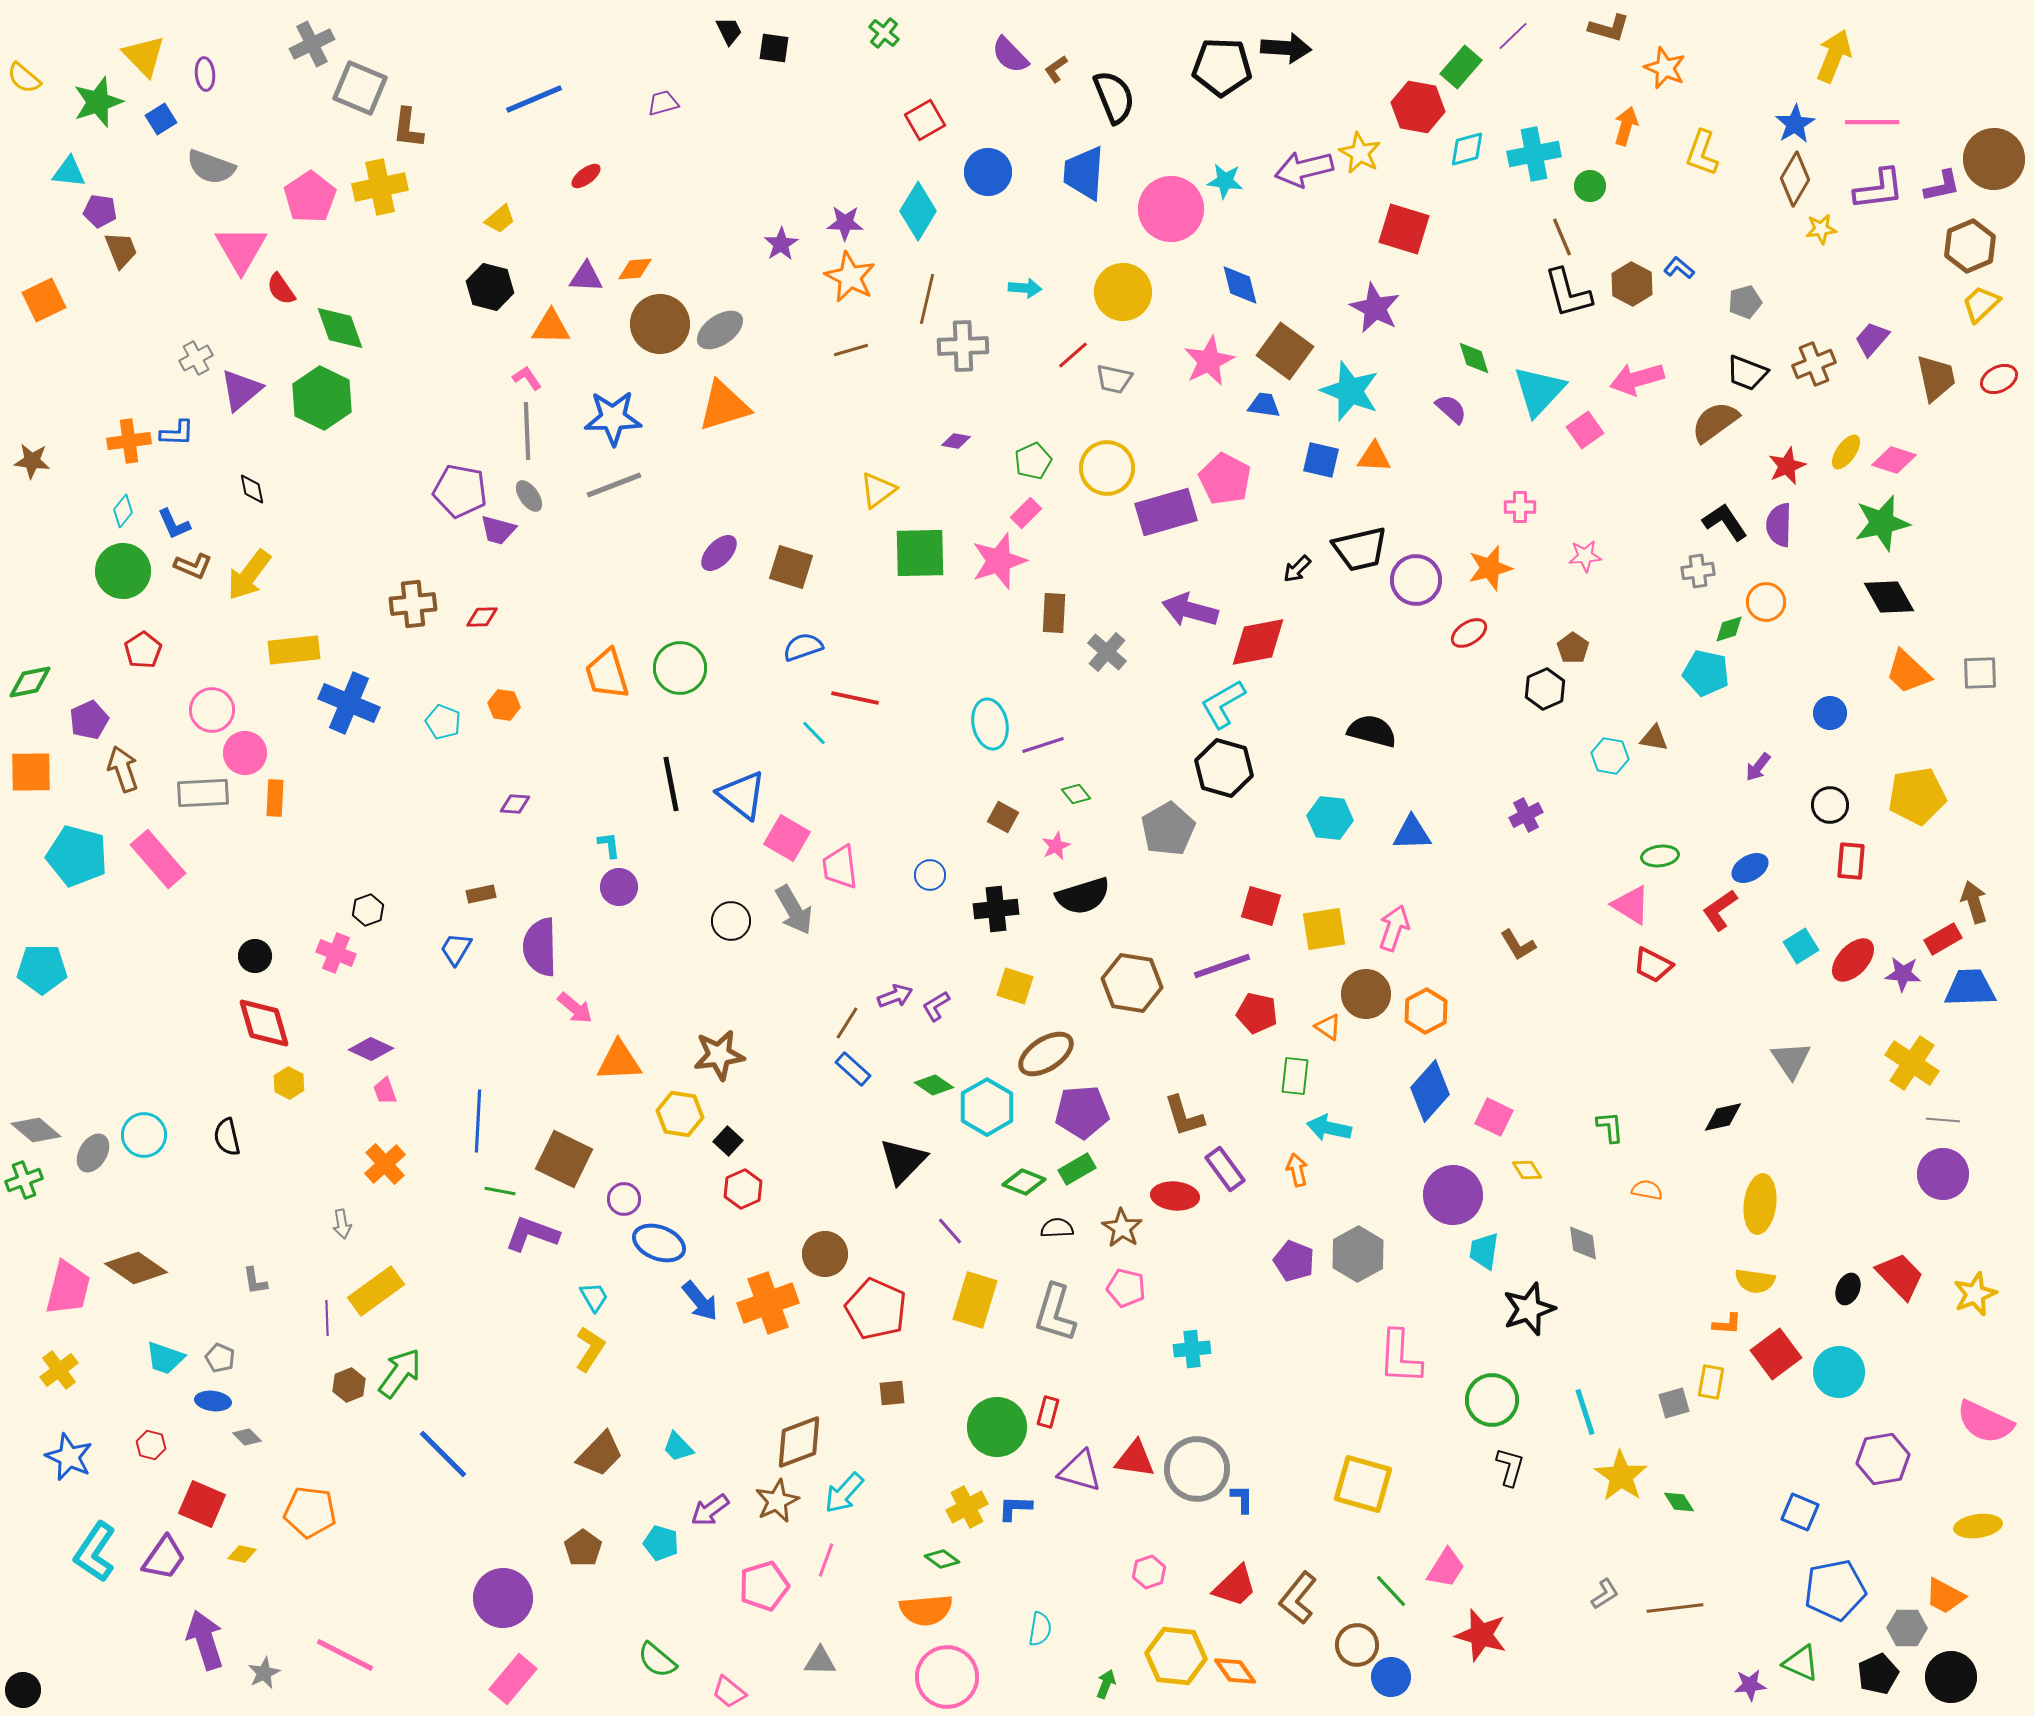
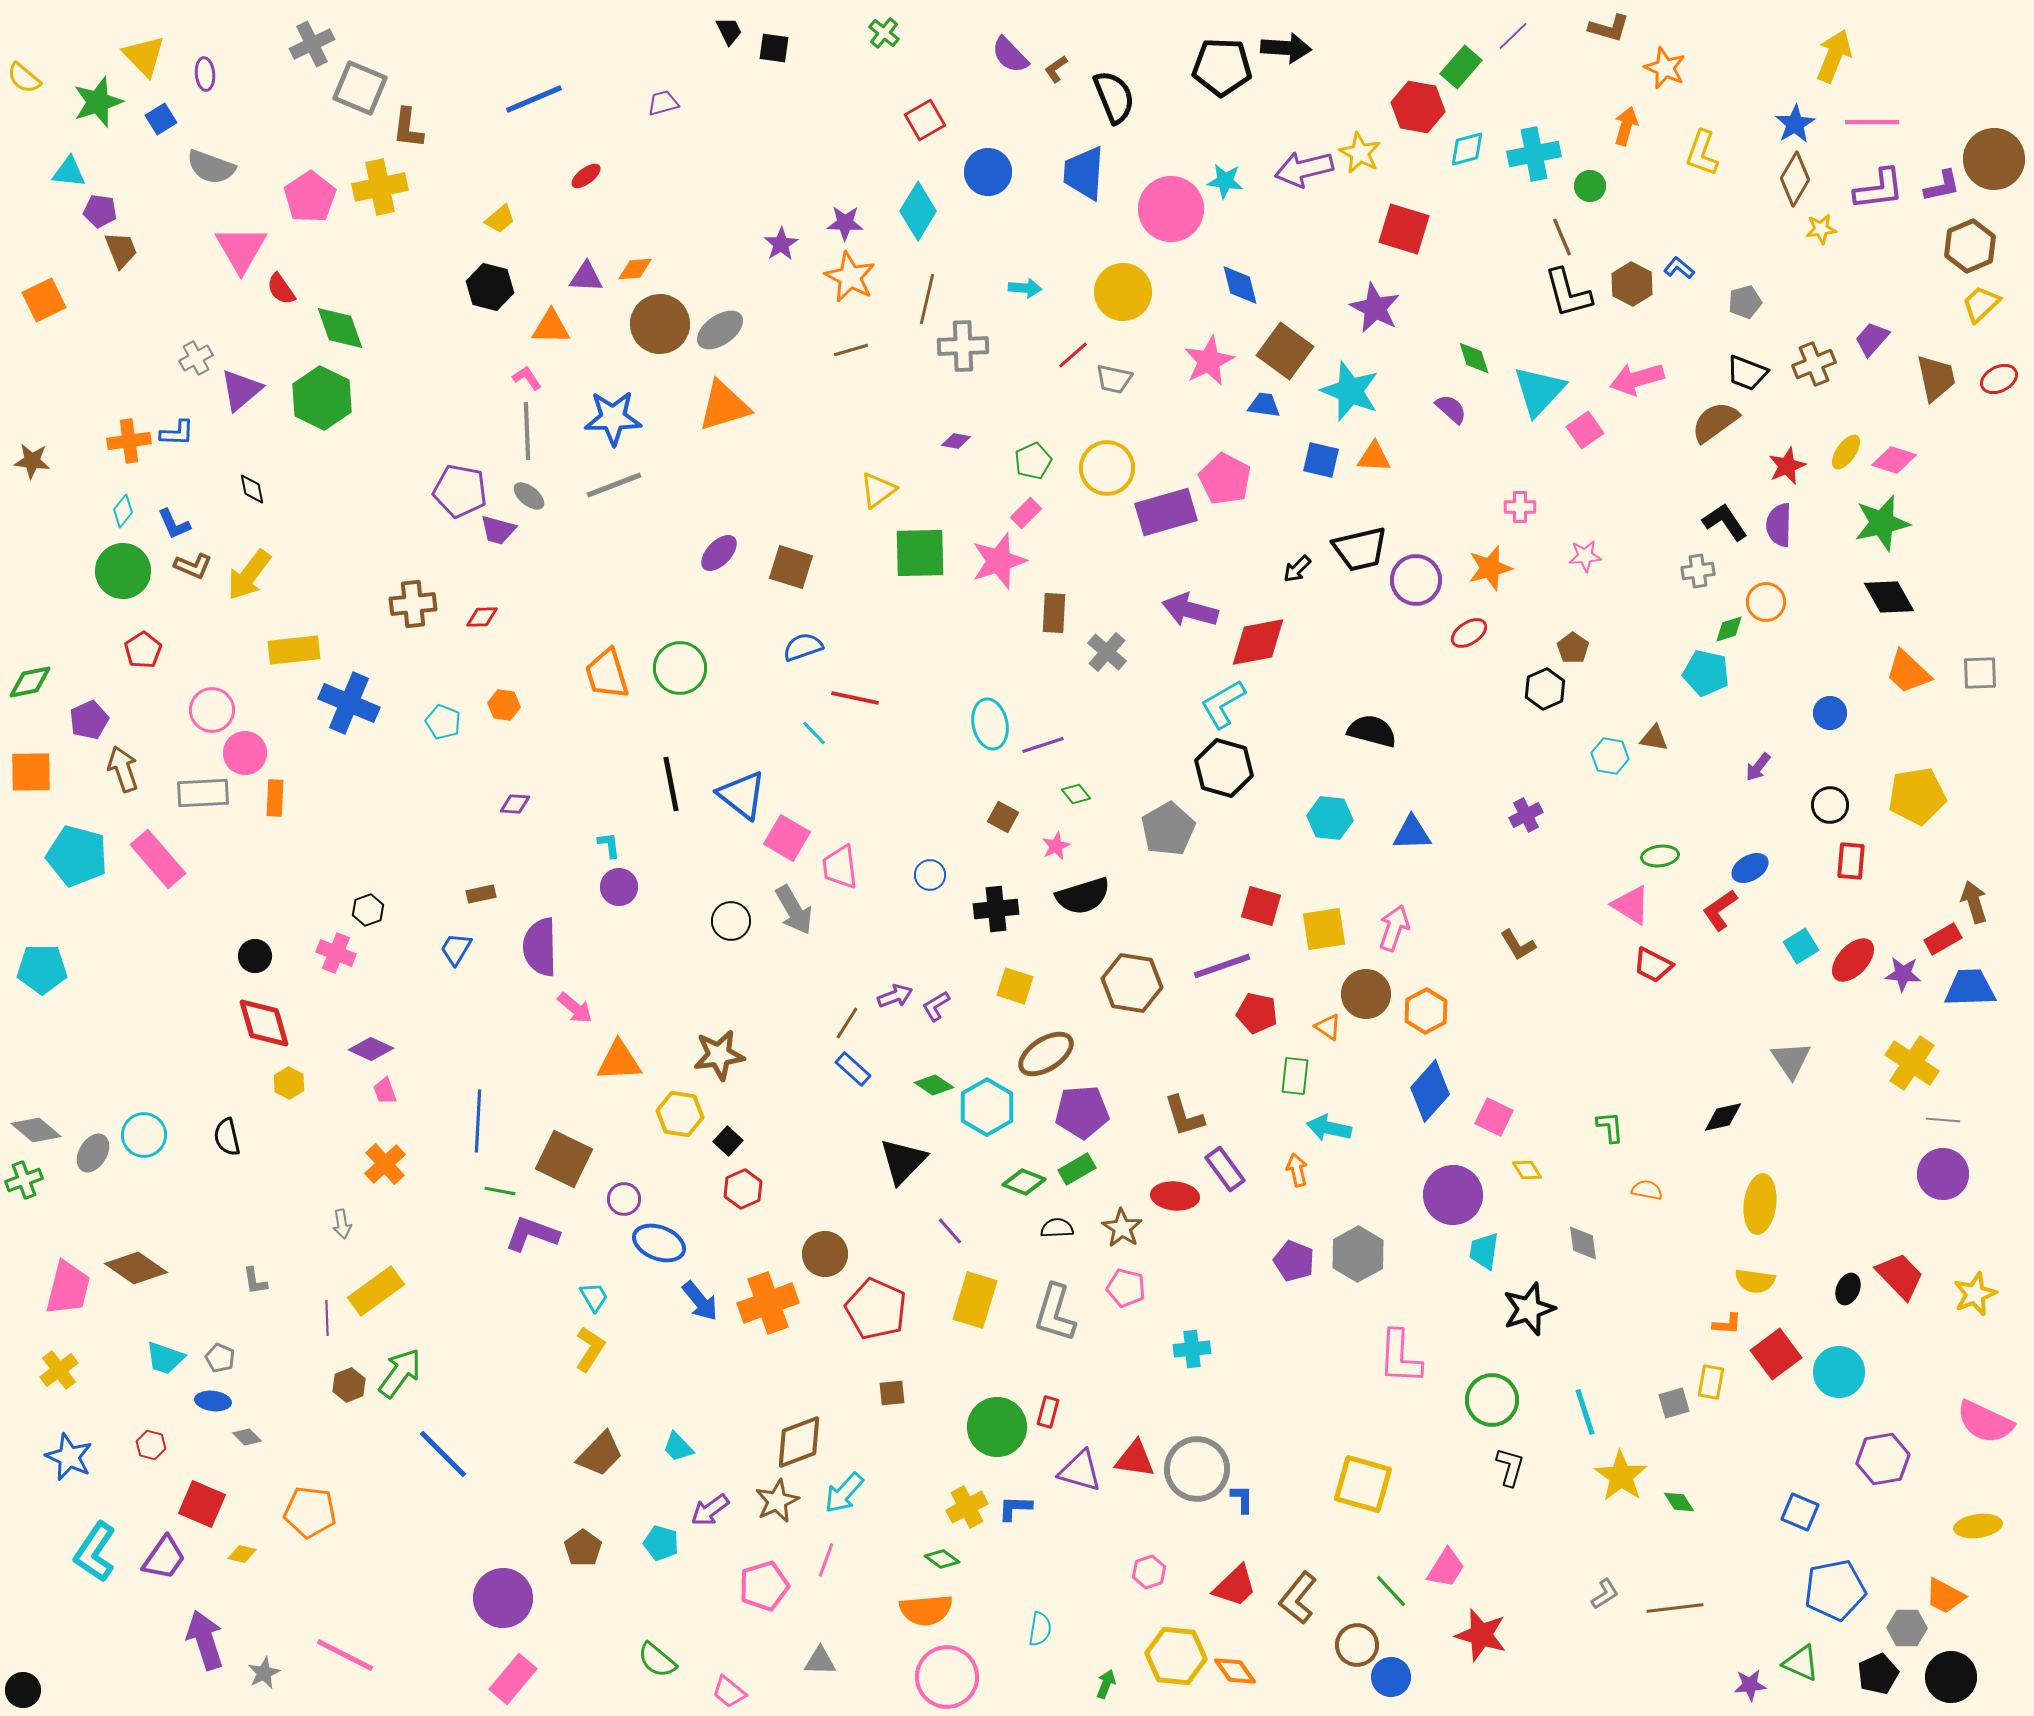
gray ellipse at (529, 496): rotated 16 degrees counterclockwise
